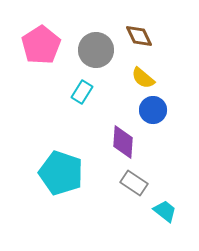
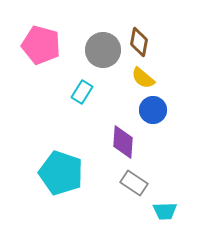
brown diamond: moved 6 px down; rotated 36 degrees clockwise
pink pentagon: rotated 24 degrees counterclockwise
gray circle: moved 7 px right
cyan trapezoid: rotated 140 degrees clockwise
